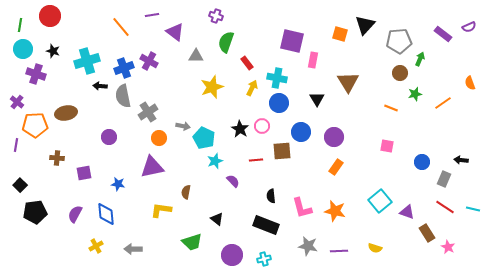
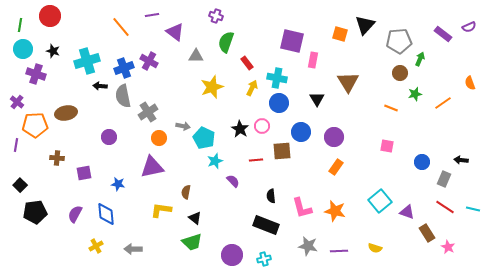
black triangle at (217, 219): moved 22 px left, 1 px up
